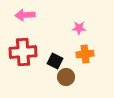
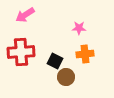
pink arrow: rotated 30 degrees counterclockwise
red cross: moved 2 px left
